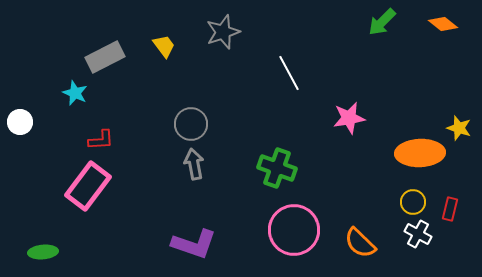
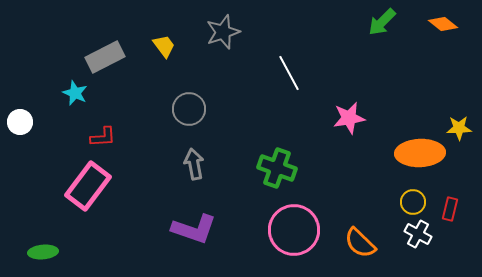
gray circle: moved 2 px left, 15 px up
yellow star: rotated 20 degrees counterclockwise
red L-shape: moved 2 px right, 3 px up
purple L-shape: moved 15 px up
